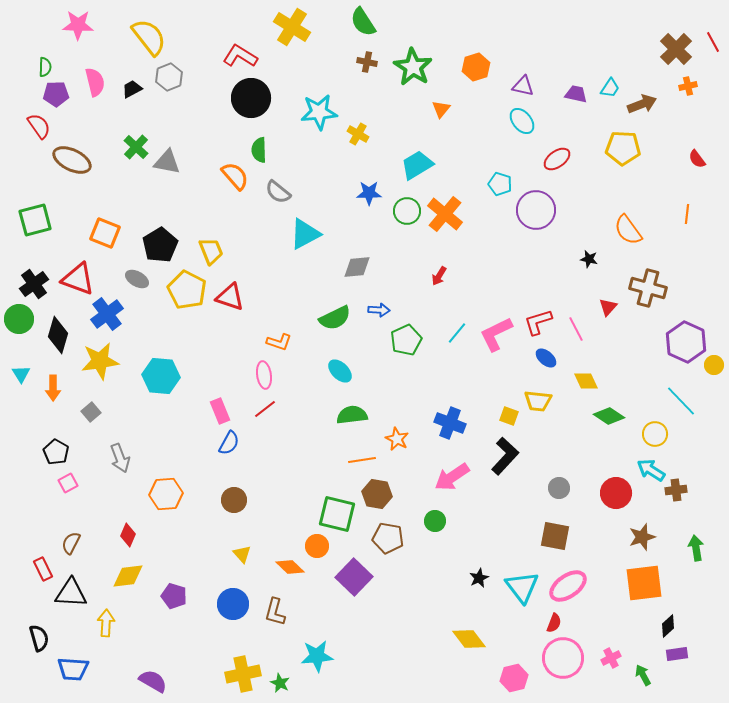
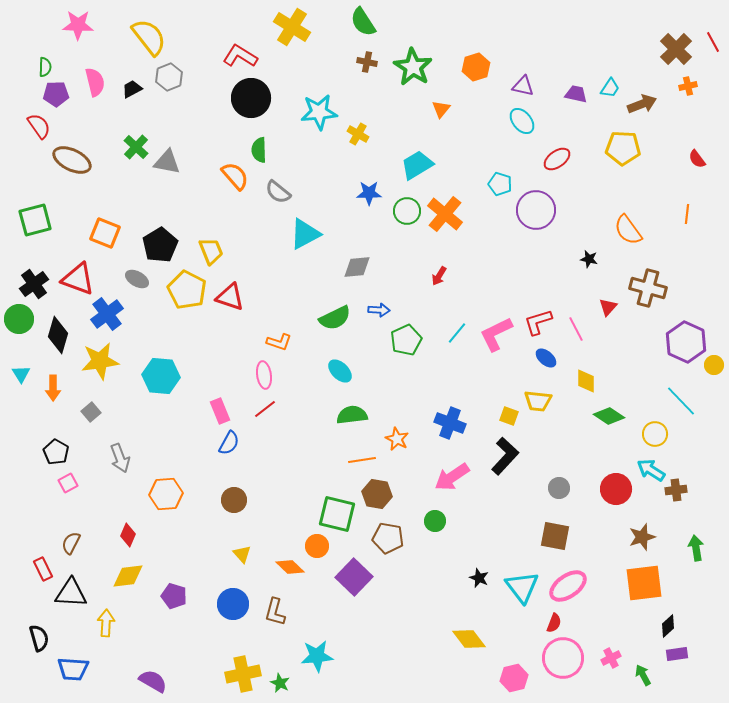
yellow diamond at (586, 381): rotated 25 degrees clockwise
red circle at (616, 493): moved 4 px up
black star at (479, 578): rotated 24 degrees counterclockwise
